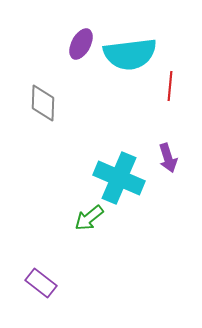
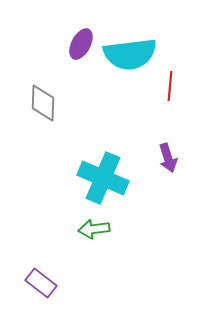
cyan cross: moved 16 px left
green arrow: moved 5 px right, 11 px down; rotated 32 degrees clockwise
